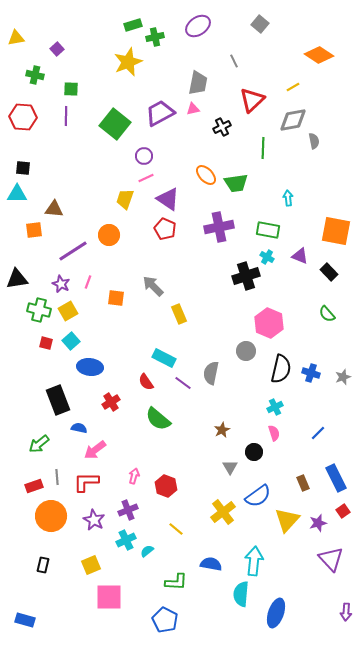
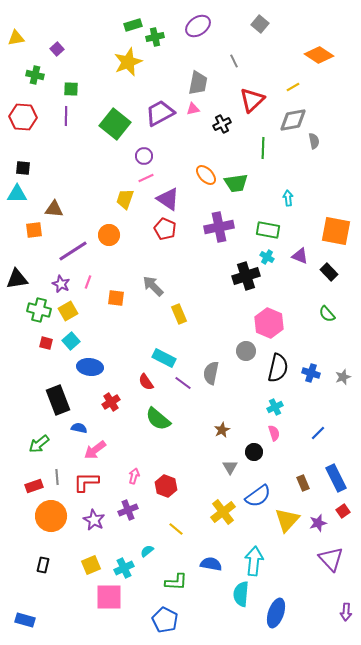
black cross at (222, 127): moved 3 px up
black semicircle at (281, 369): moved 3 px left, 1 px up
cyan cross at (126, 540): moved 2 px left, 28 px down
